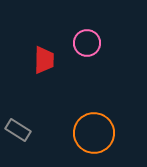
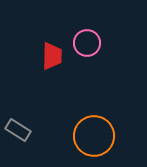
red trapezoid: moved 8 px right, 4 px up
orange circle: moved 3 px down
